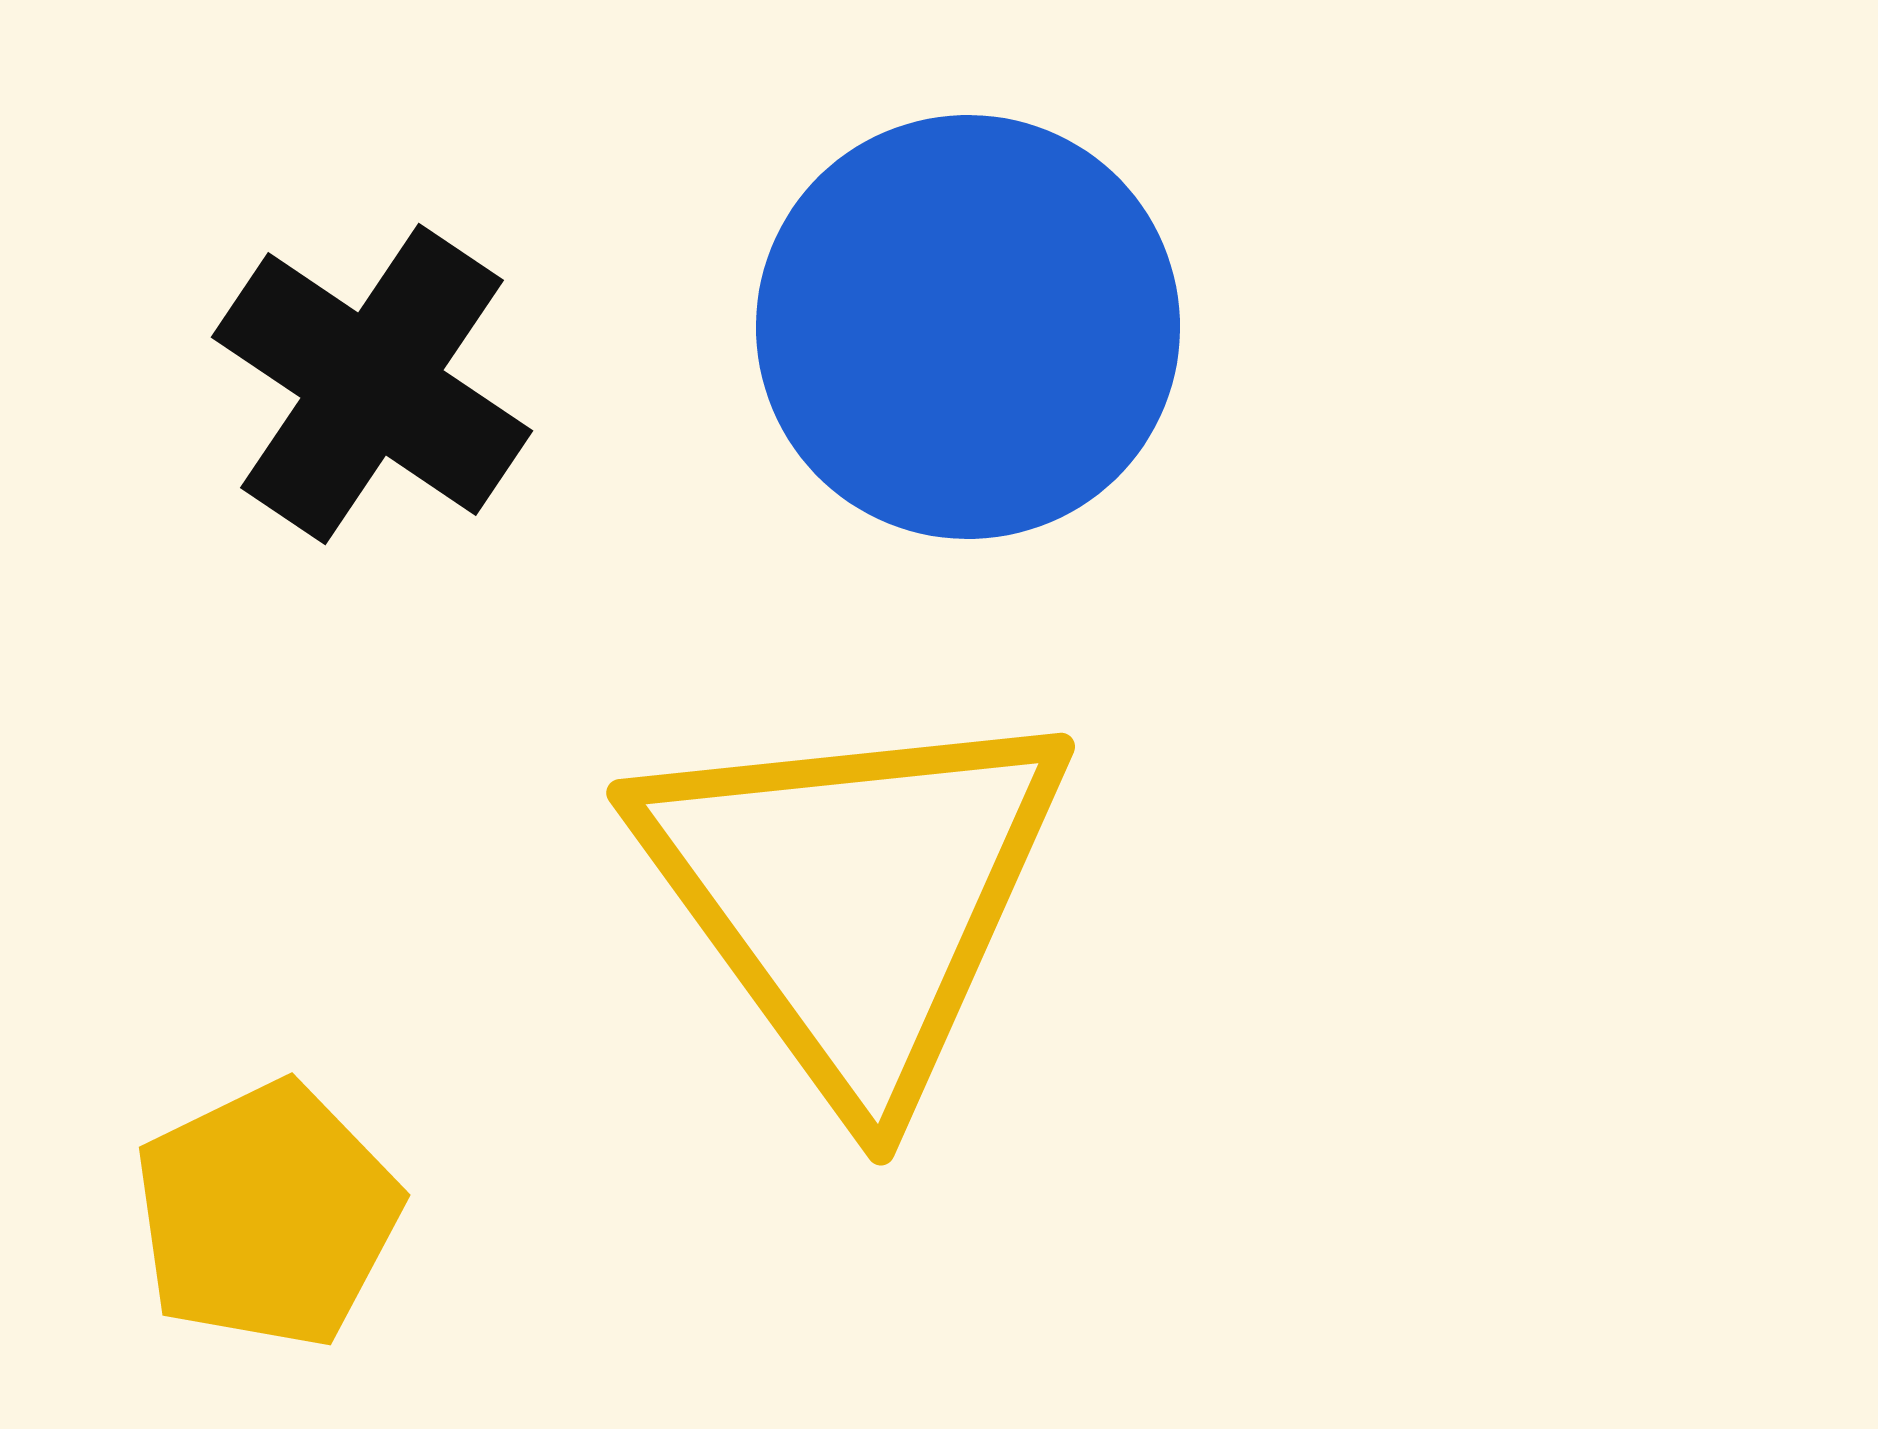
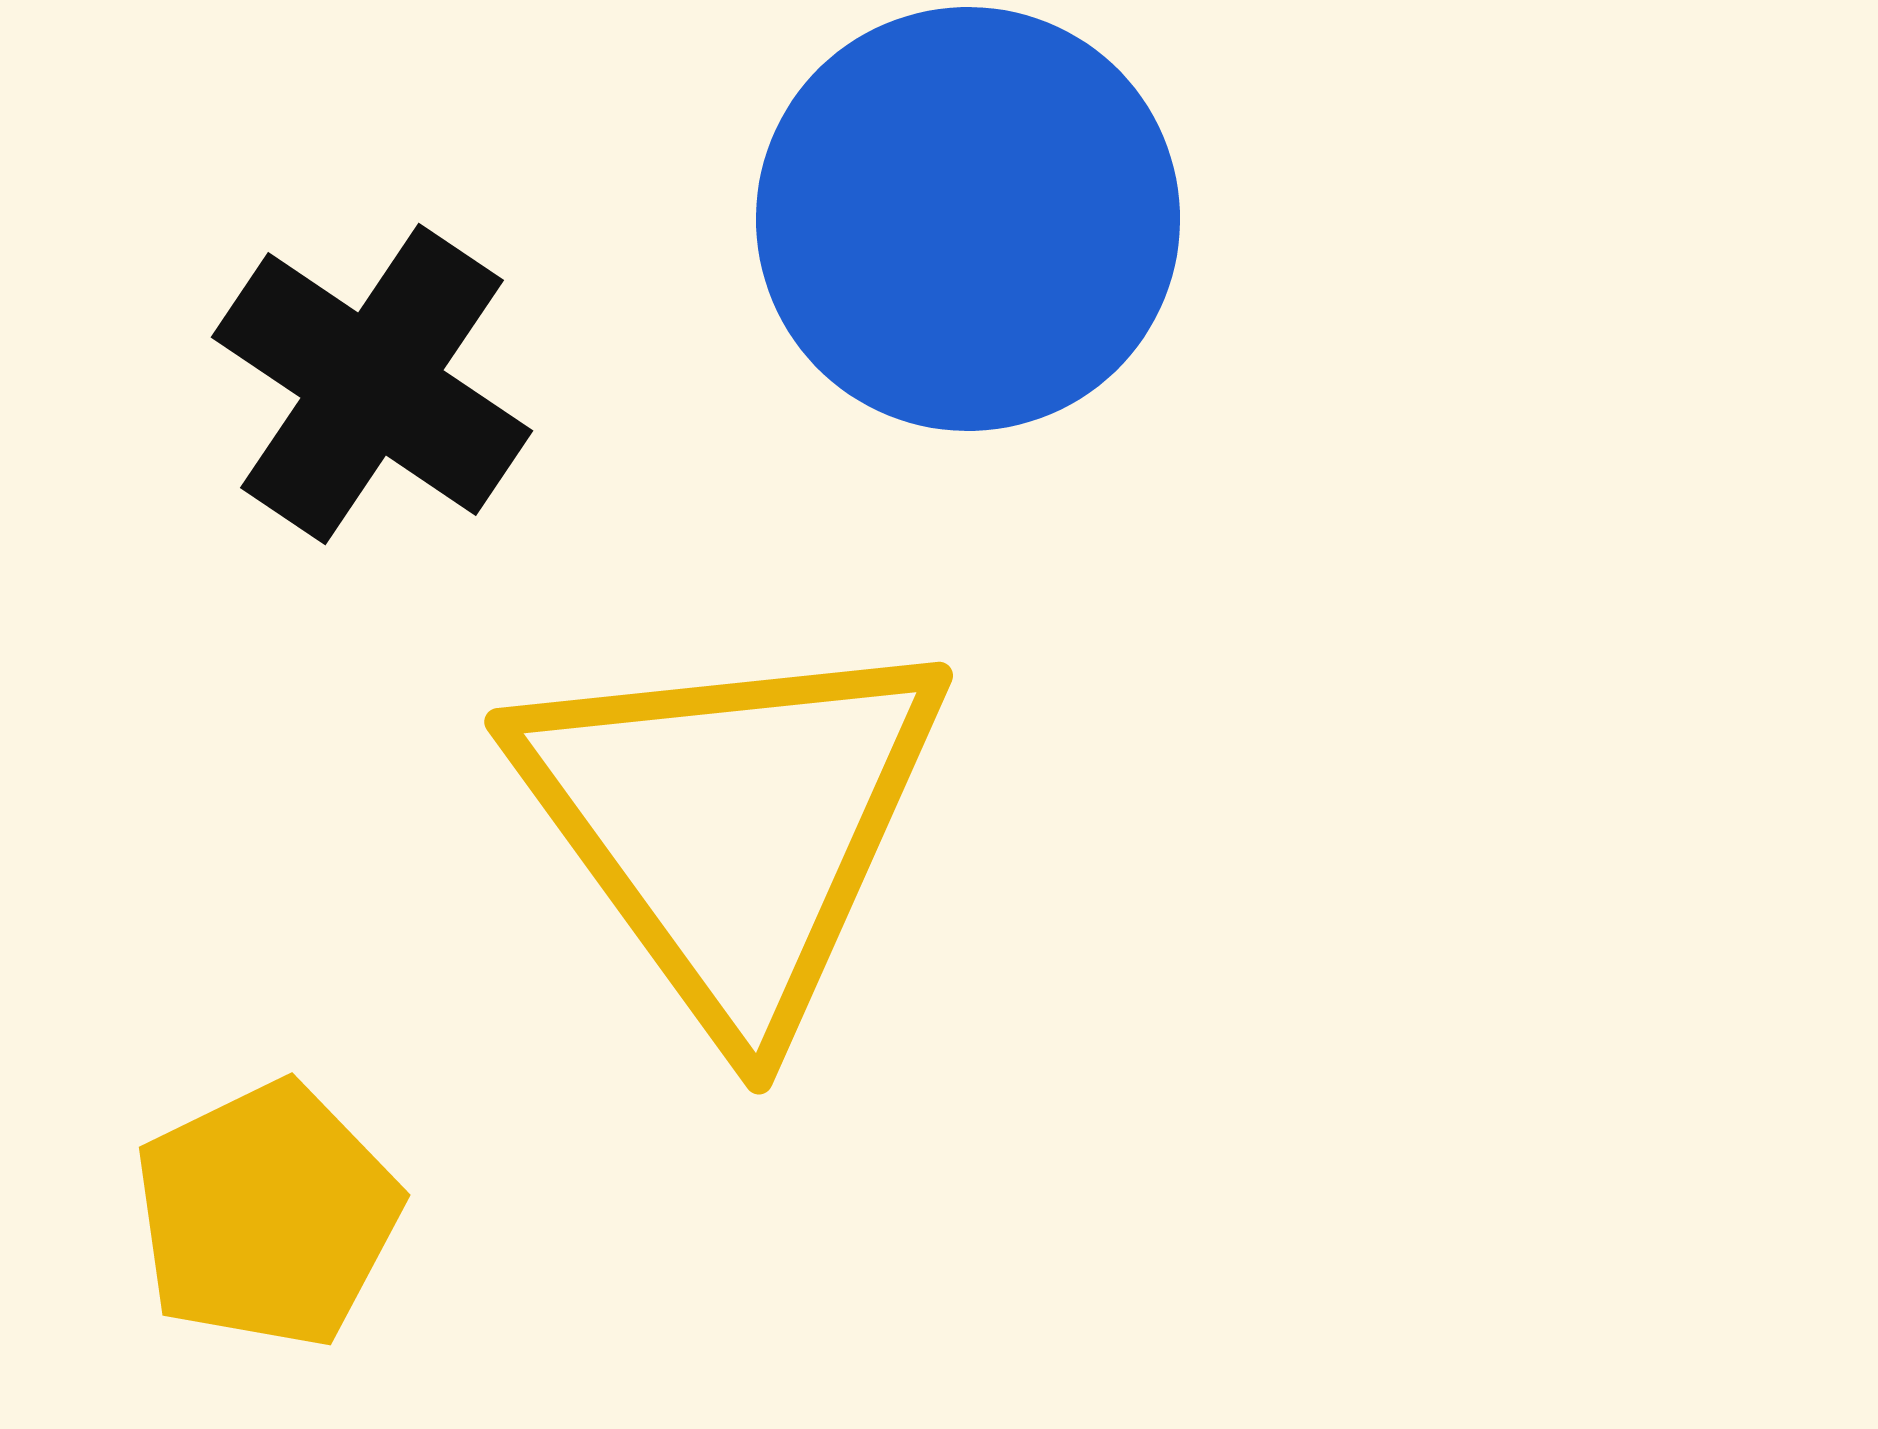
blue circle: moved 108 px up
yellow triangle: moved 122 px left, 71 px up
